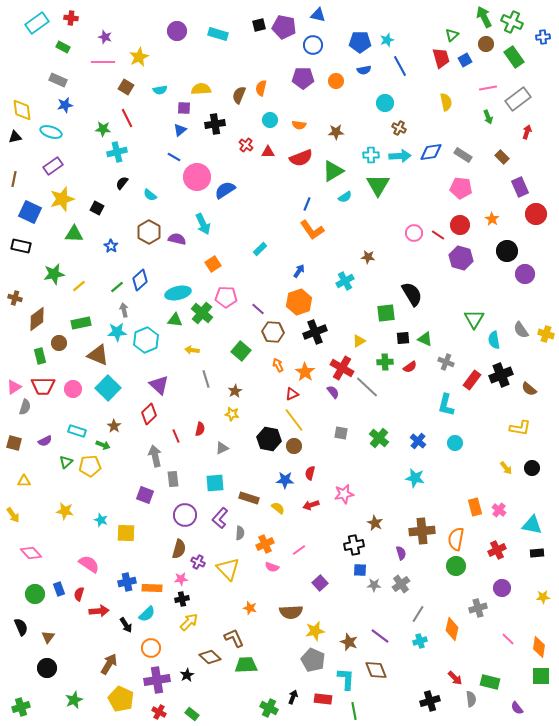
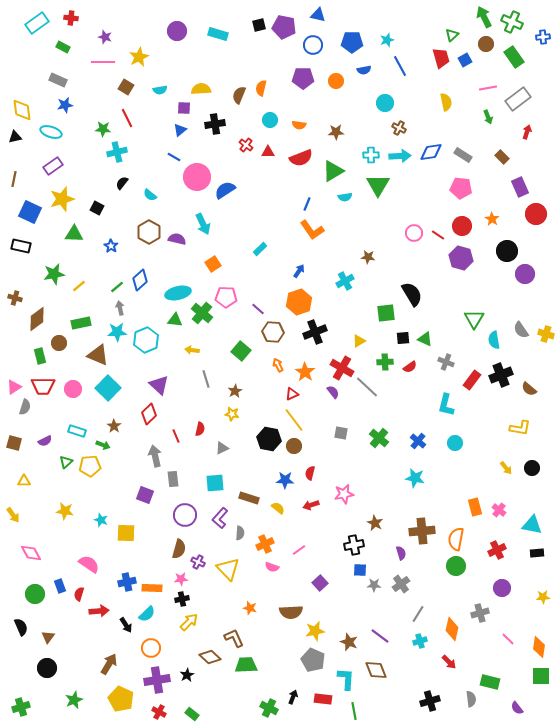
blue pentagon at (360, 42): moved 8 px left
cyan semicircle at (345, 197): rotated 24 degrees clockwise
red circle at (460, 225): moved 2 px right, 1 px down
gray arrow at (124, 310): moved 4 px left, 2 px up
pink diamond at (31, 553): rotated 15 degrees clockwise
blue rectangle at (59, 589): moved 1 px right, 3 px up
gray cross at (478, 608): moved 2 px right, 5 px down
red arrow at (455, 678): moved 6 px left, 16 px up
